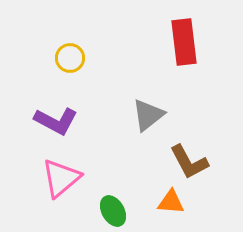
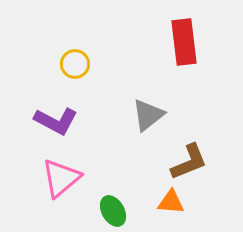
yellow circle: moved 5 px right, 6 px down
brown L-shape: rotated 84 degrees counterclockwise
